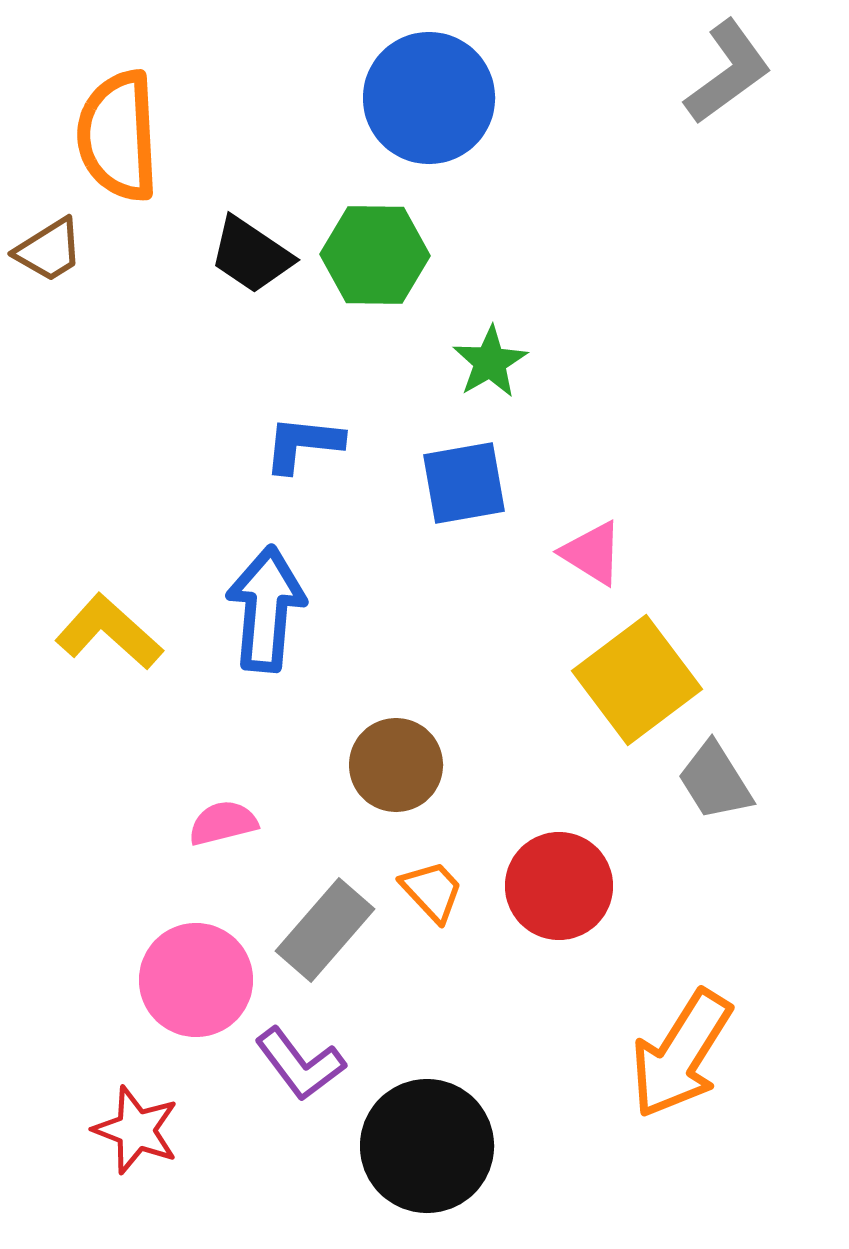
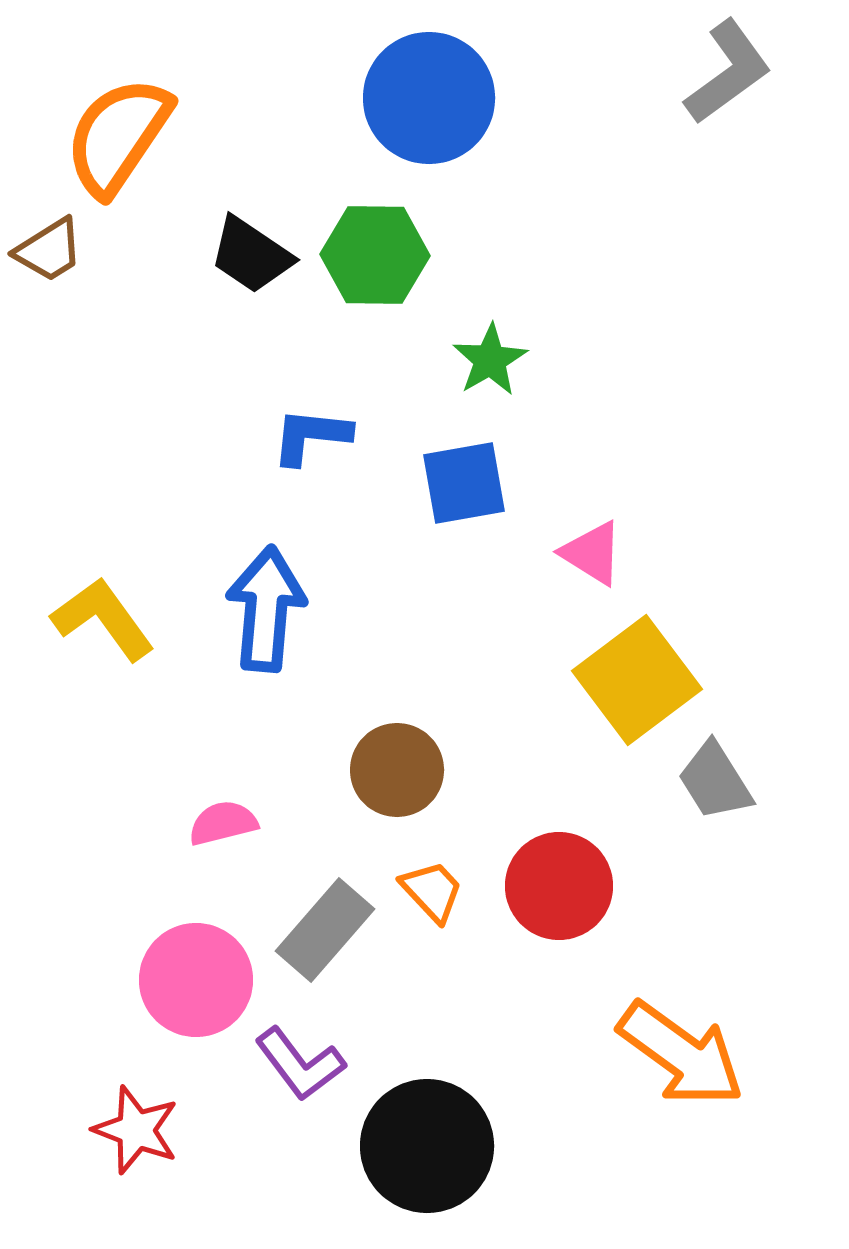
orange semicircle: rotated 37 degrees clockwise
green star: moved 2 px up
blue L-shape: moved 8 px right, 8 px up
yellow L-shape: moved 6 px left, 13 px up; rotated 12 degrees clockwise
brown circle: moved 1 px right, 5 px down
orange arrow: rotated 86 degrees counterclockwise
